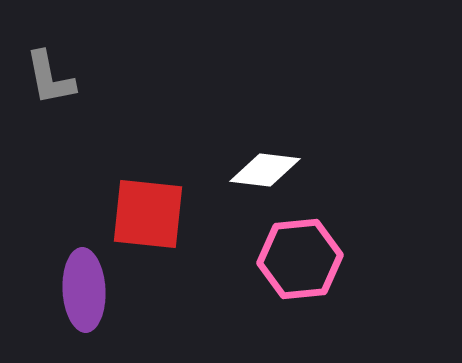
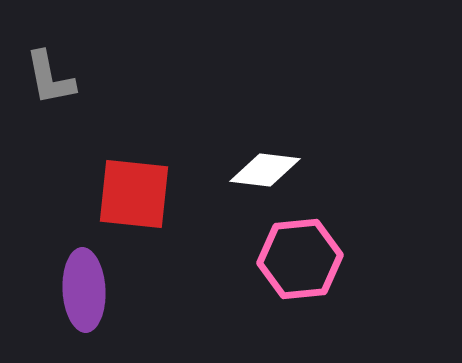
red square: moved 14 px left, 20 px up
